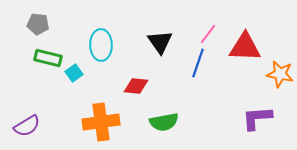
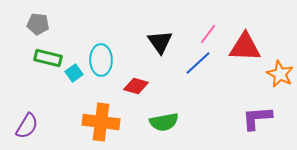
cyan ellipse: moved 15 px down
blue line: rotated 28 degrees clockwise
orange star: rotated 16 degrees clockwise
red diamond: rotated 10 degrees clockwise
orange cross: rotated 15 degrees clockwise
purple semicircle: rotated 28 degrees counterclockwise
